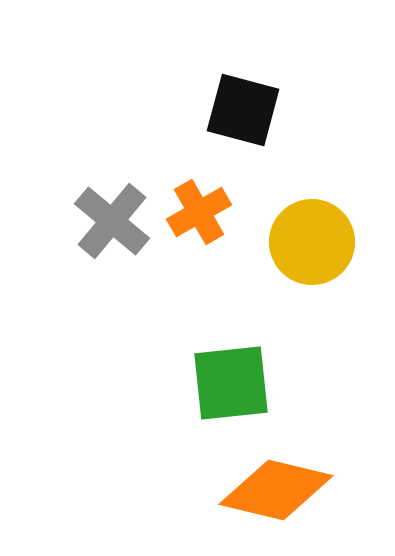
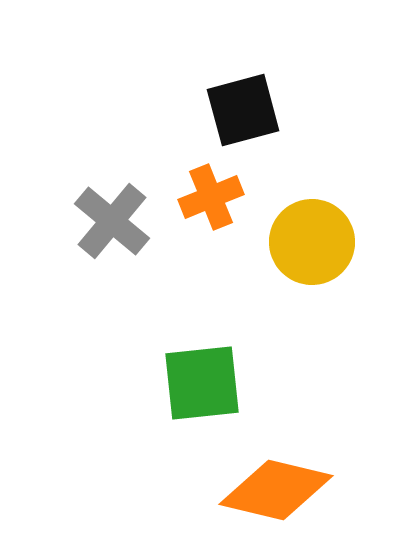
black square: rotated 30 degrees counterclockwise
orange cross: moved 12 px right, 15 px up; rotated 8 degrees clockwise
green square: moved 29 px left
